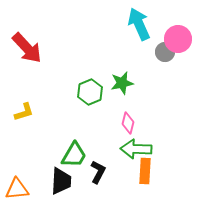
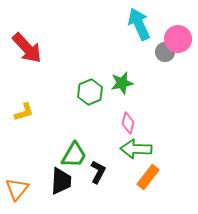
orange rectangle: moved 3 px right, 6 px down; rotated 35 degrees clockwise
orange triangle: rotated 45 degrees counterclockwise
